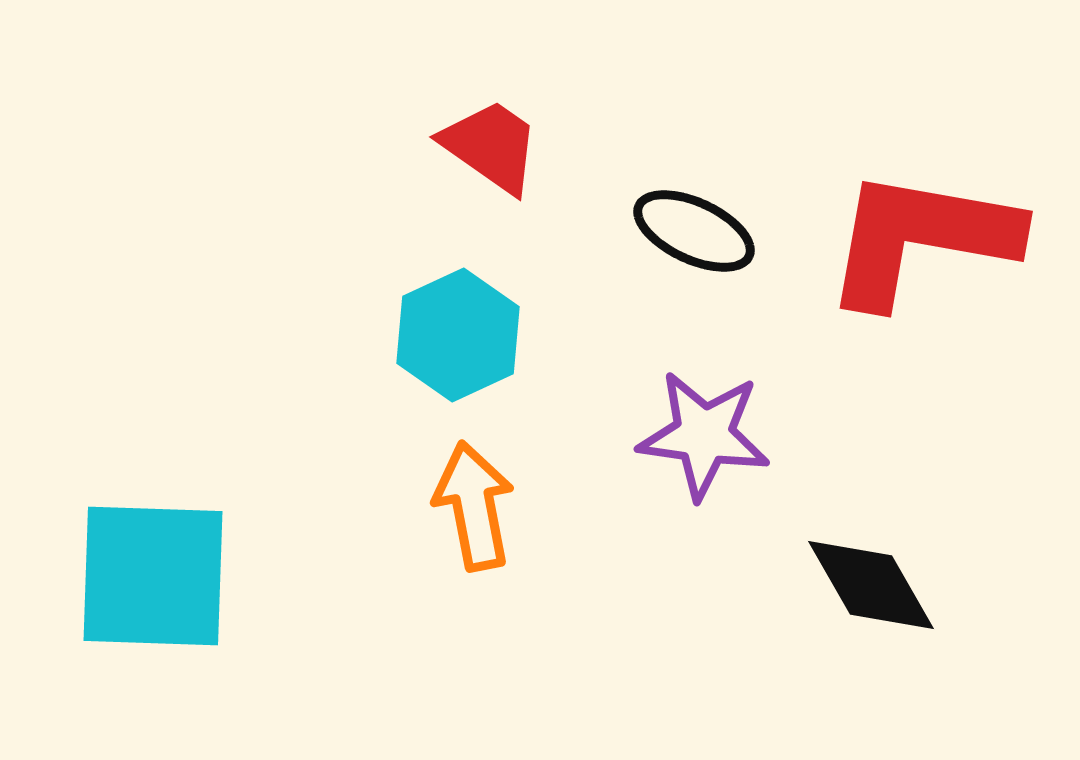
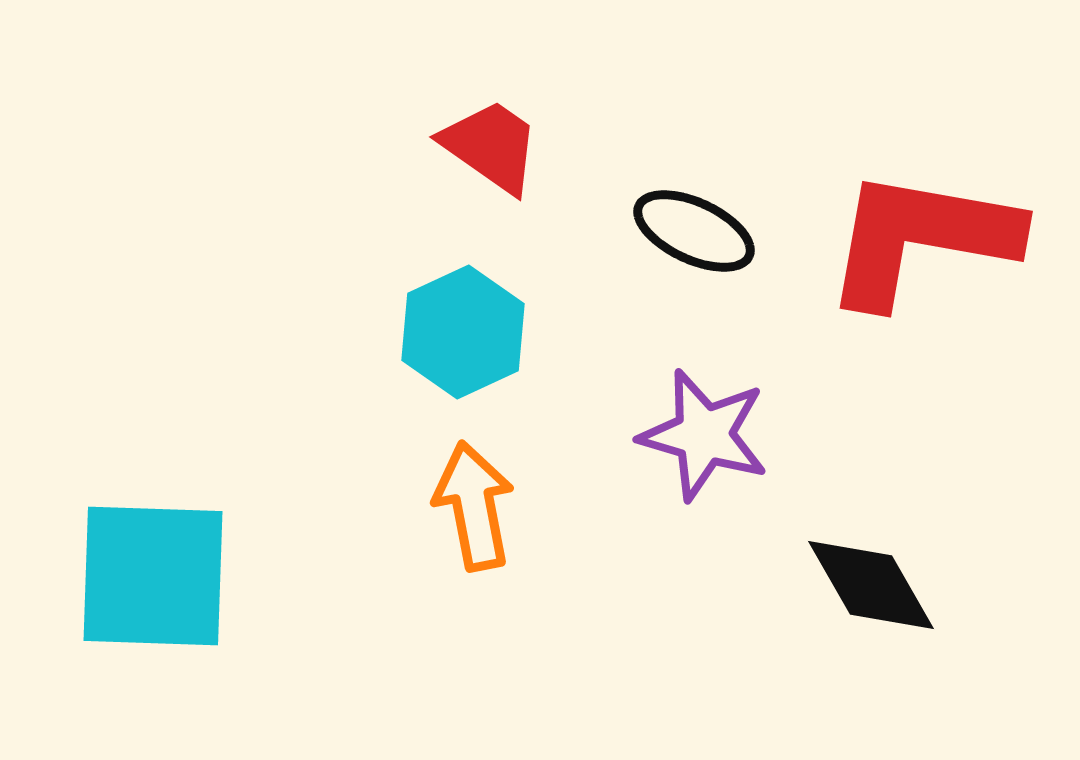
cyan hexagon: moved 5 px right, 3 px up
purple star: rotated 8 degrees clockwise
